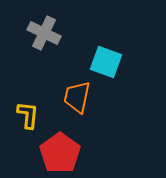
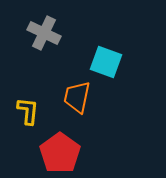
yellow L-shape: moved 4 px up
